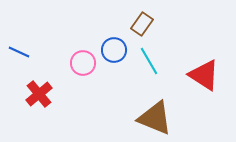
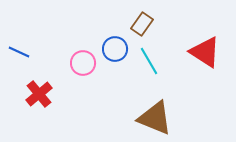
blue circle: moved 1 px right, 1 px up
red triangle: moved 1 px right, 23 px up
